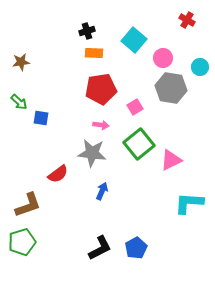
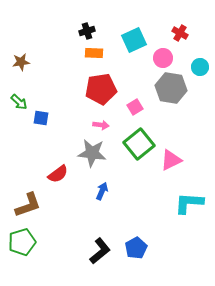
red cross: moved 7 px left, 13 px down
cyan square: rotated 25 degrees clockwise
black L-shape: moved 3 px down; rotated 12 degrees counterclockwise
